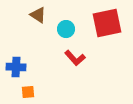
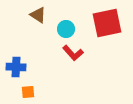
red L-shape: moved 2 px left, 5 px up
